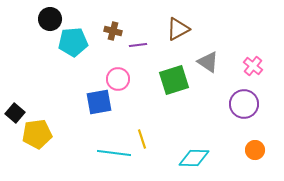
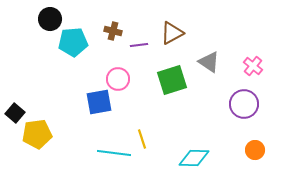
brown triangle: moved 6 px left, 4 px down
purple line: moved 1 px right
gray triangle: moved 1 px right
green square: moved 2 px left
